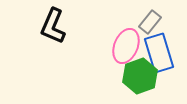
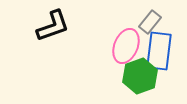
black L-shape: rotated 132 degrees counterclockwise
blue rectangle: moved 2 px up; rotated 24 degrees clockwise
